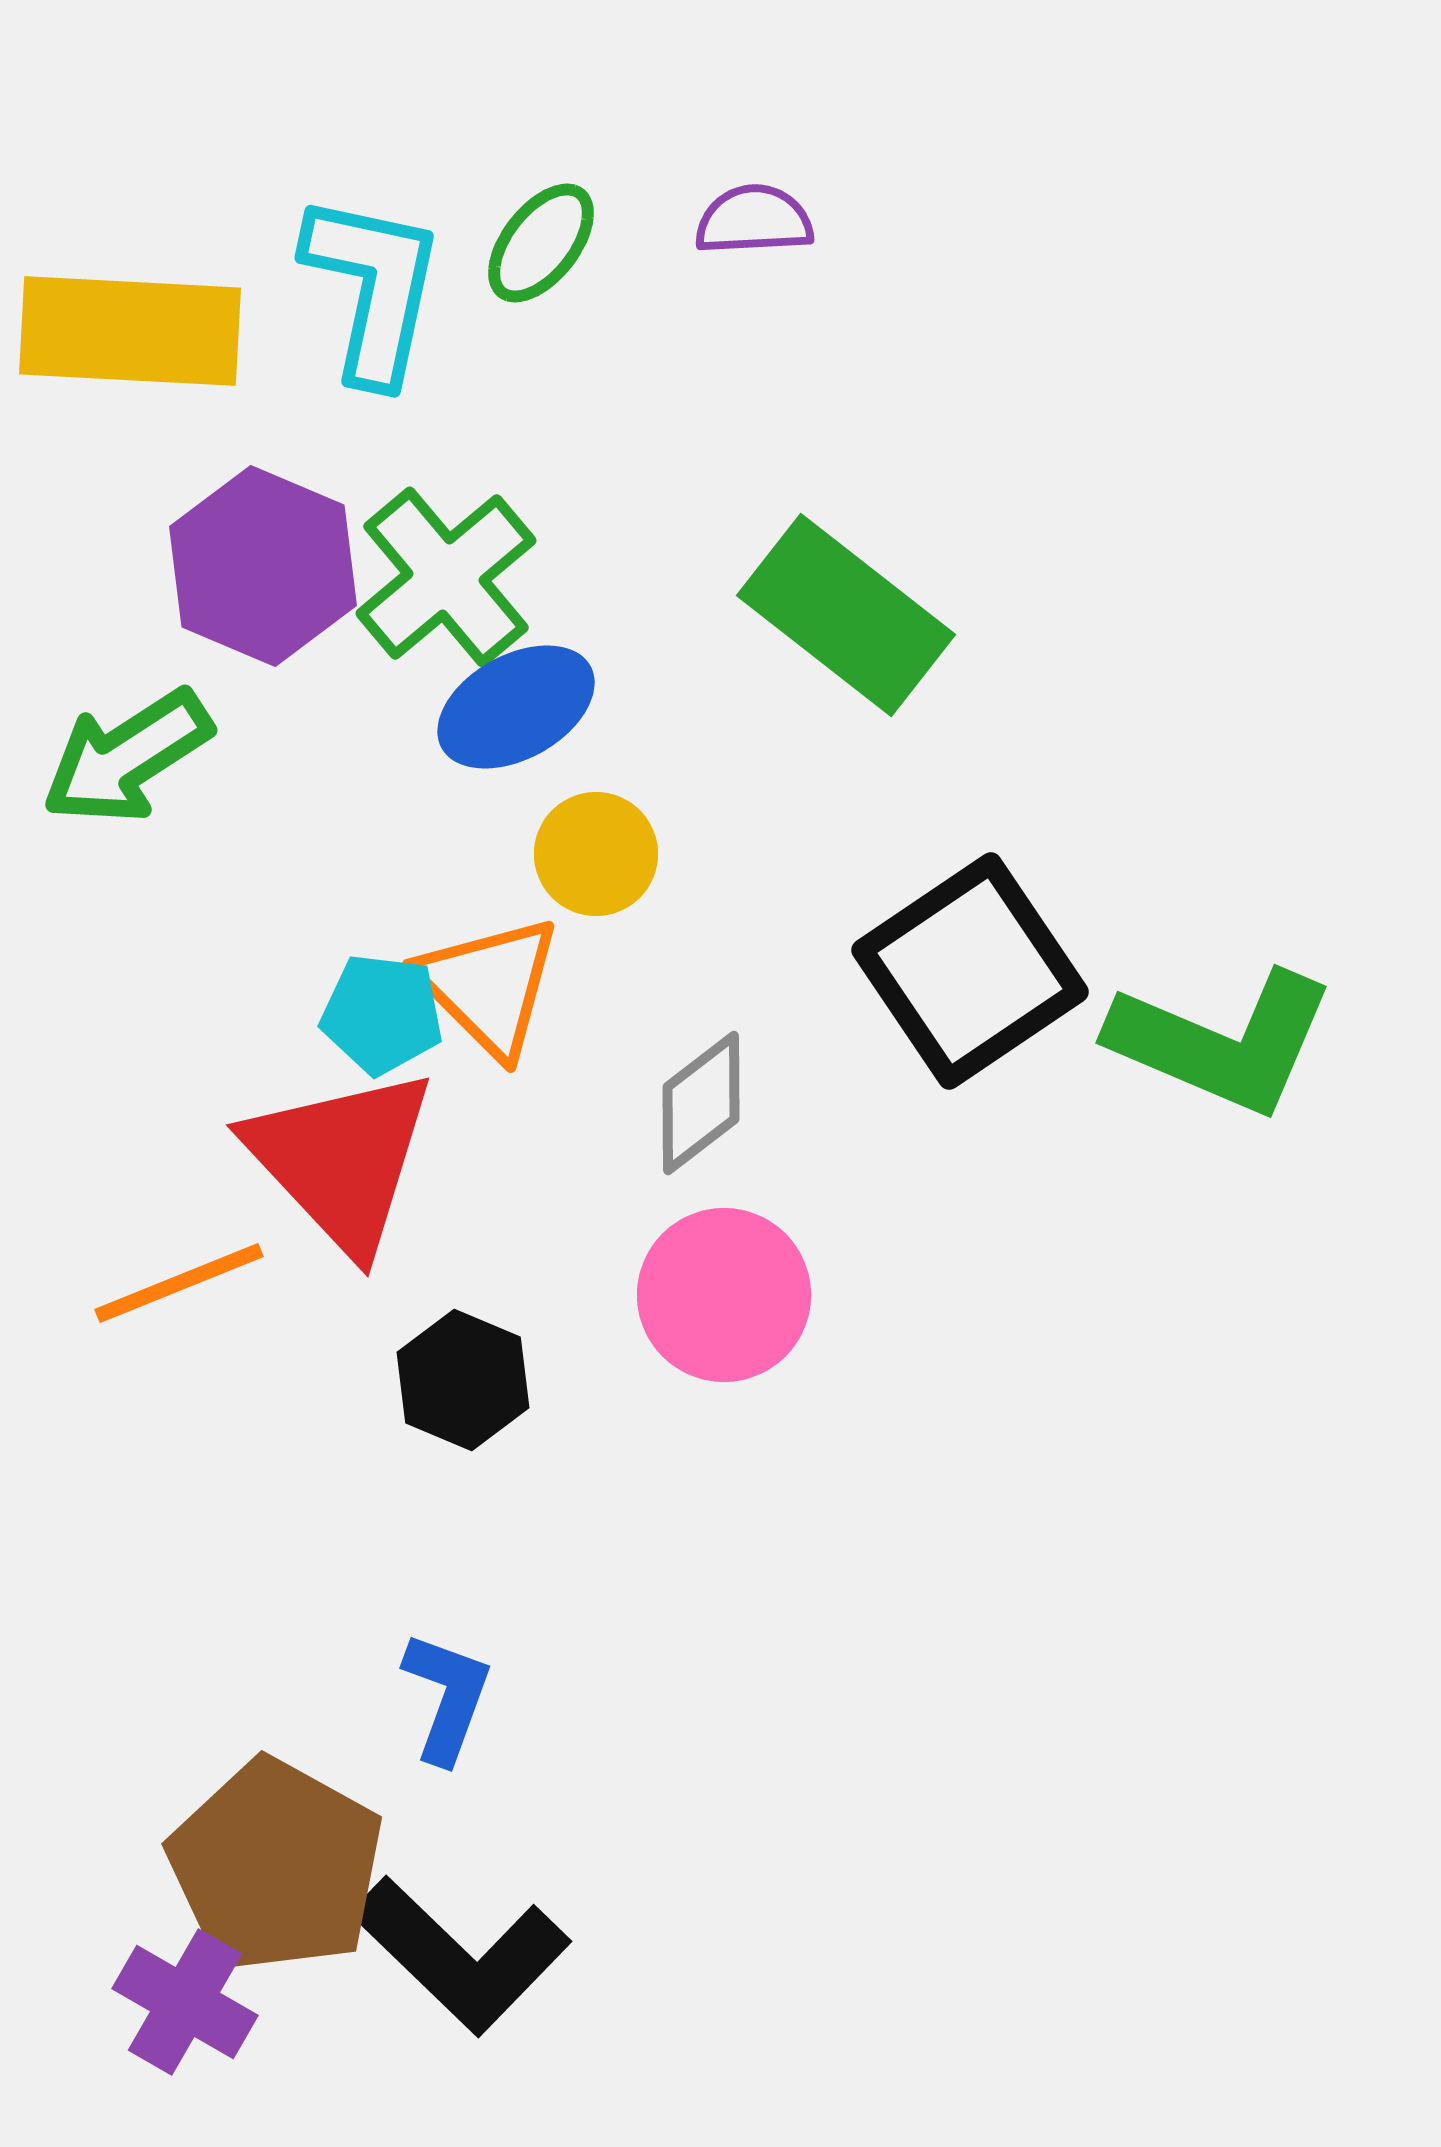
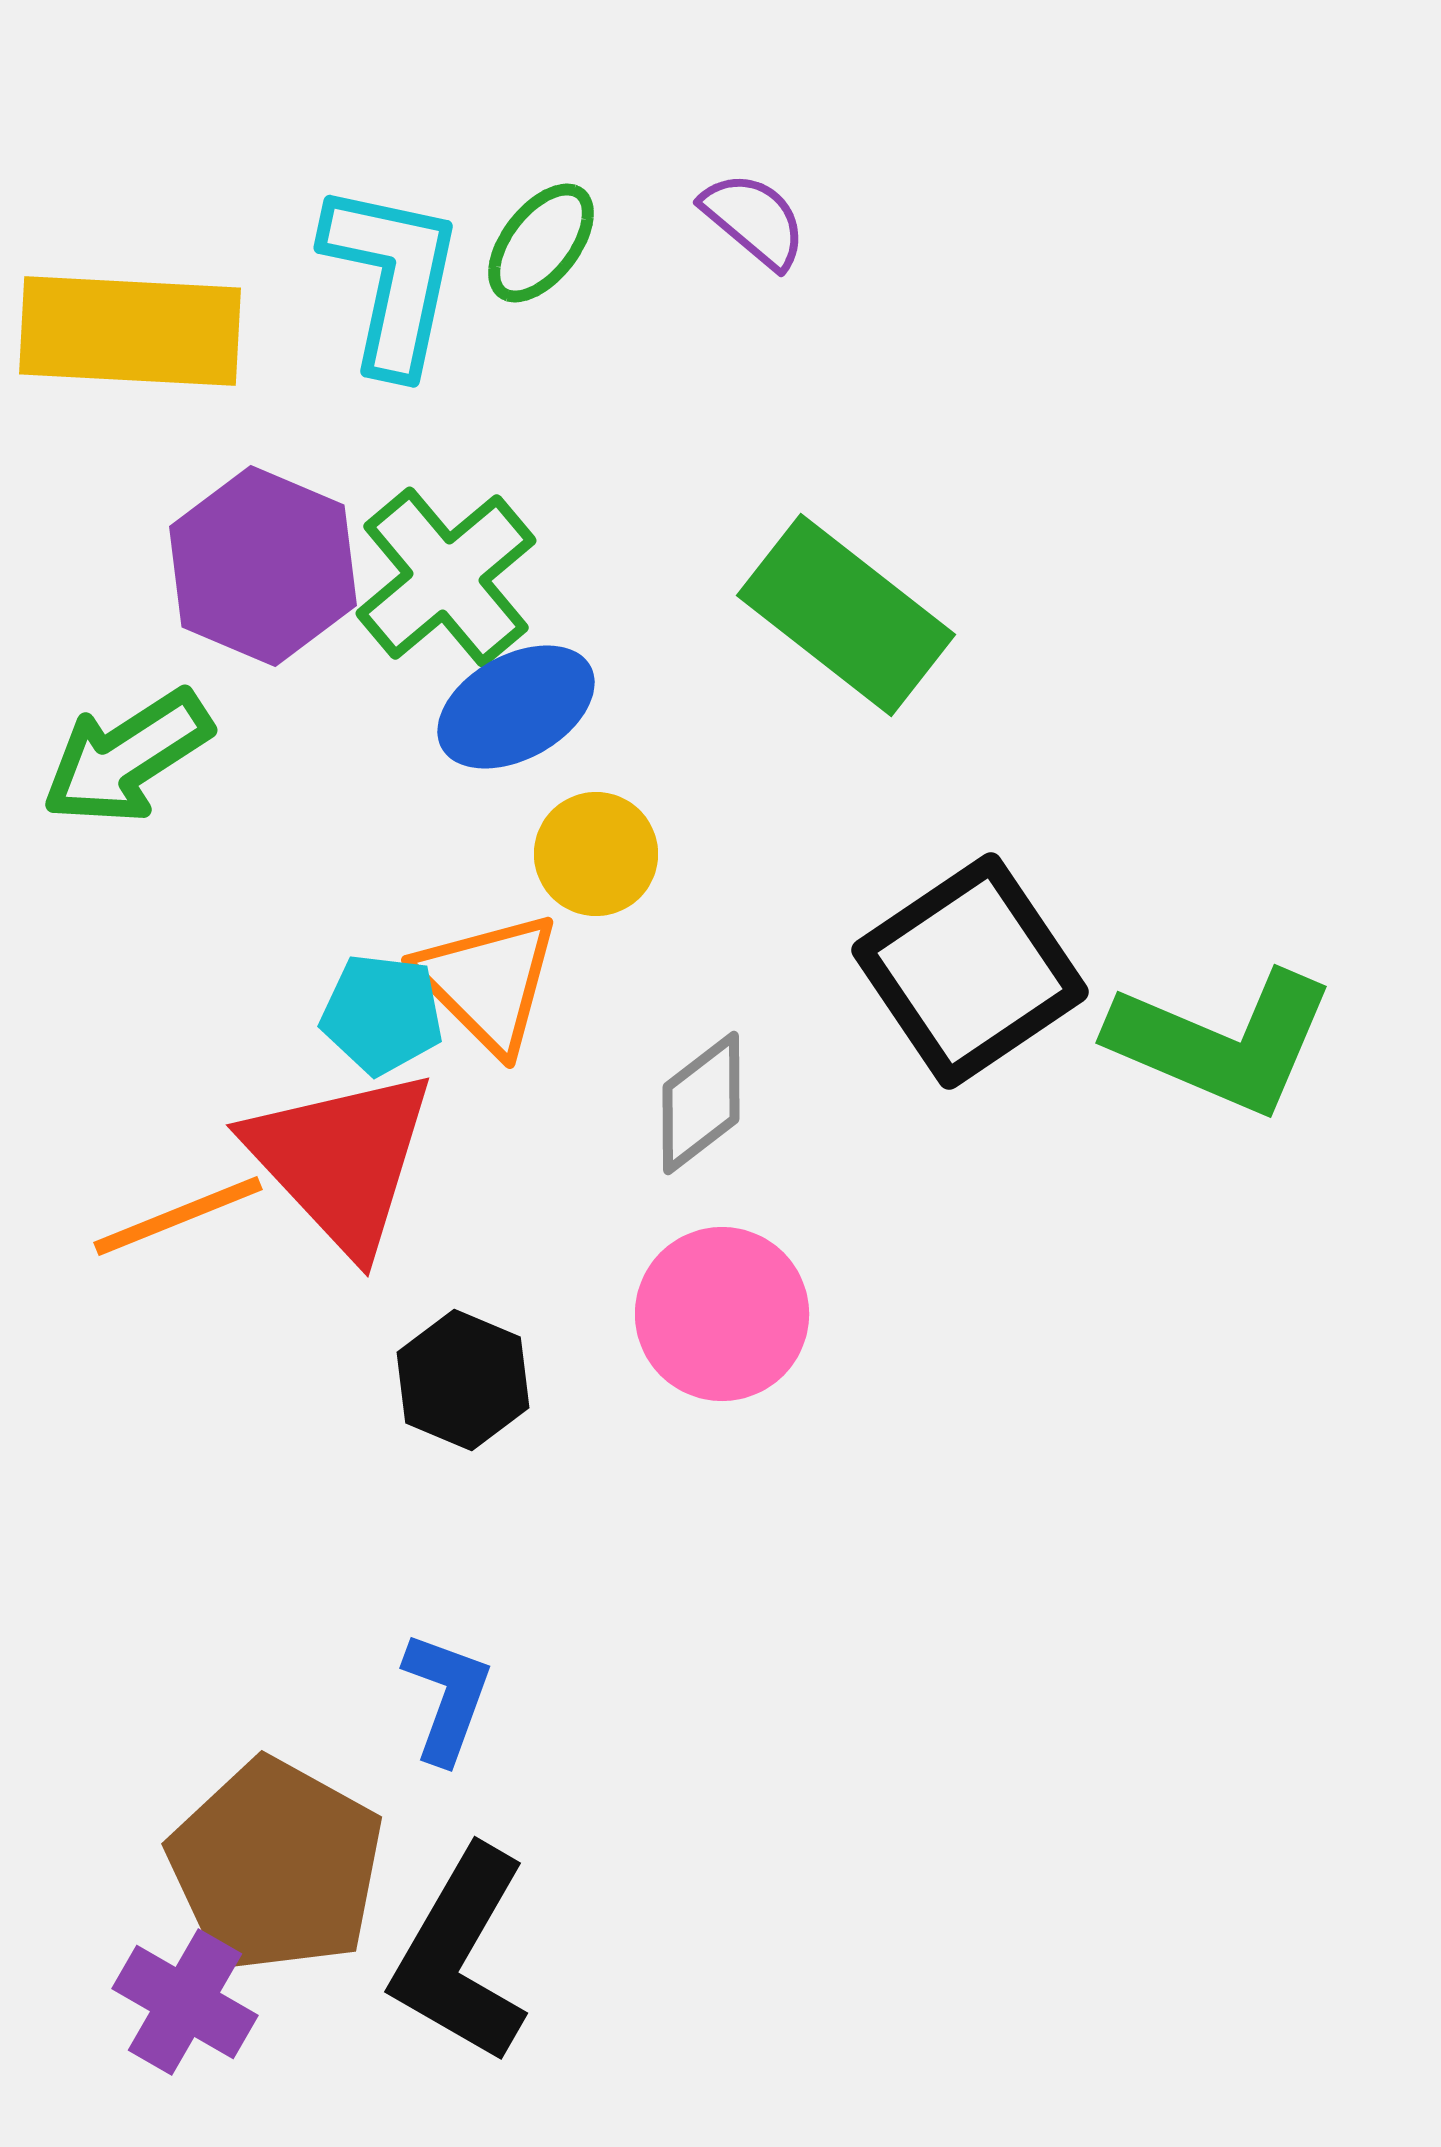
purple semicircle: rotated 43 degrees clockwise
cyan L-shape: moved 19 px right, 10 px up
orange triangle: moved 1 px left, 4 px up
orange line: moved 1 px left, 67 px up
pink circle: moved 2 px left, 19 px down
black L-shape: rotated 76 degrees clockwise
